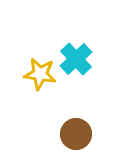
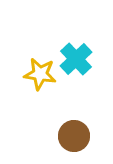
brown circle: moved 2 px left, 2 px down
